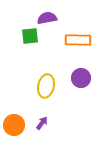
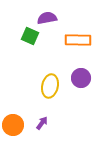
green square: rotated 30 degrees clockwise
yellow ellipse: moved 4 px right
orange circle: moved 1 px left
